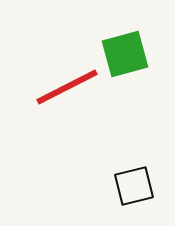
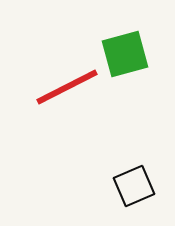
black square: rotated 9 degrees counterclockwise
